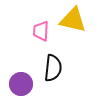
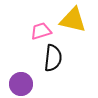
pink trapezoid: rotated 70 degrees clockwise
black semicircle: moved 10 px up
